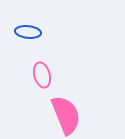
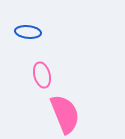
pink semicircle: moved 1 px left, 1 px up
